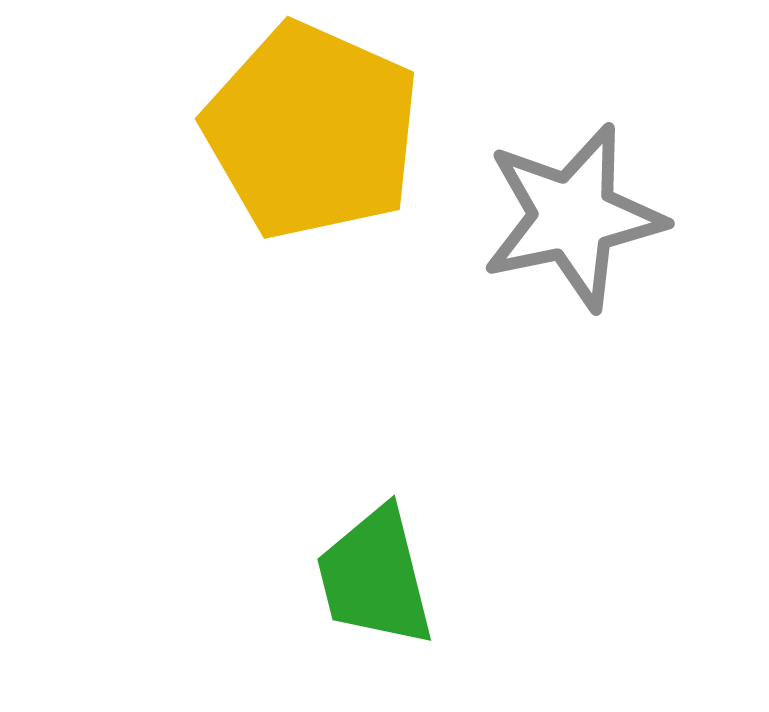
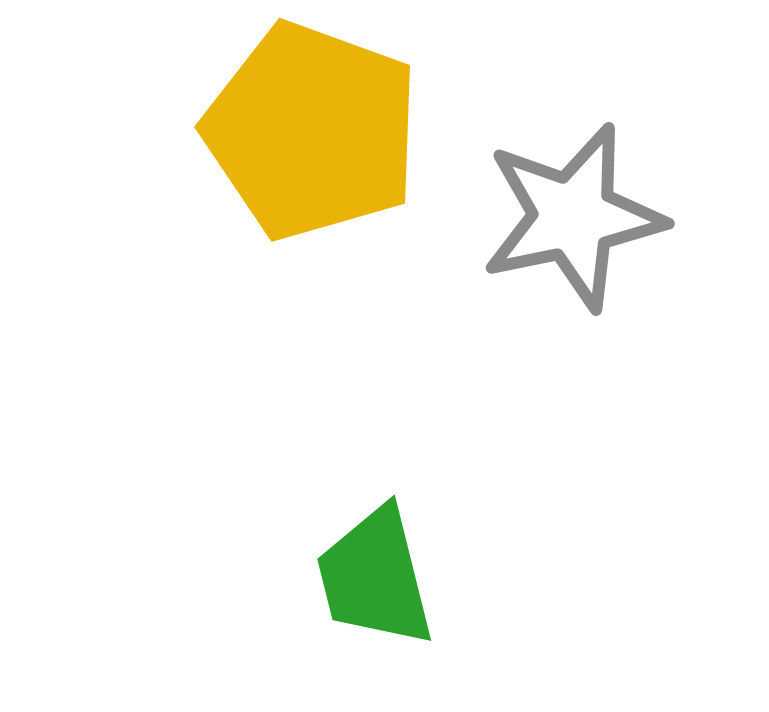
yellow pentagon: rotated 4 degrees counterclockwise
